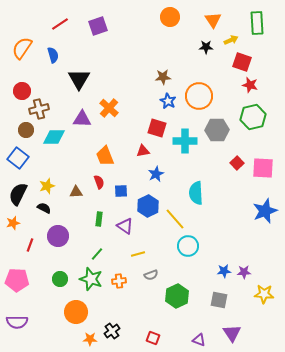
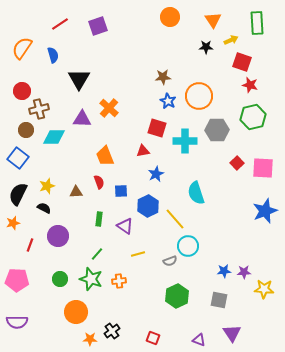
cyan semicircle at (196, 193): rotated 15 degrees counterclockwise
gray semicircle at (151, 275): moved 19 px right, 14 px up
yellow star at (264, 294): moved 5 px up
